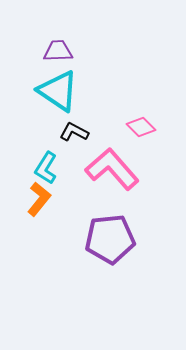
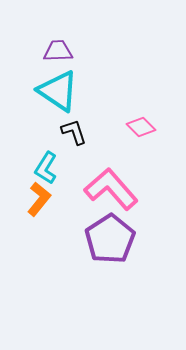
black L-shape: rotated 44 degrees clockwise
pink L-shape: moved 1 px left, 20 px down
purple pentagon: rotated 27 degrees counterclockwise
